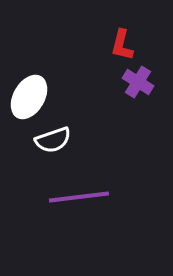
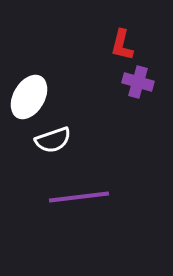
purple cross: rotated 16 degrees counterclockwise
